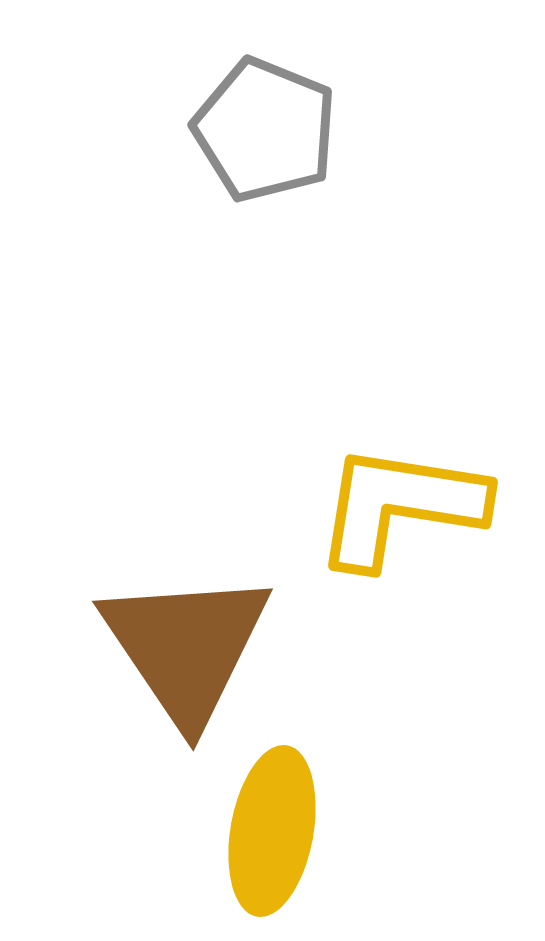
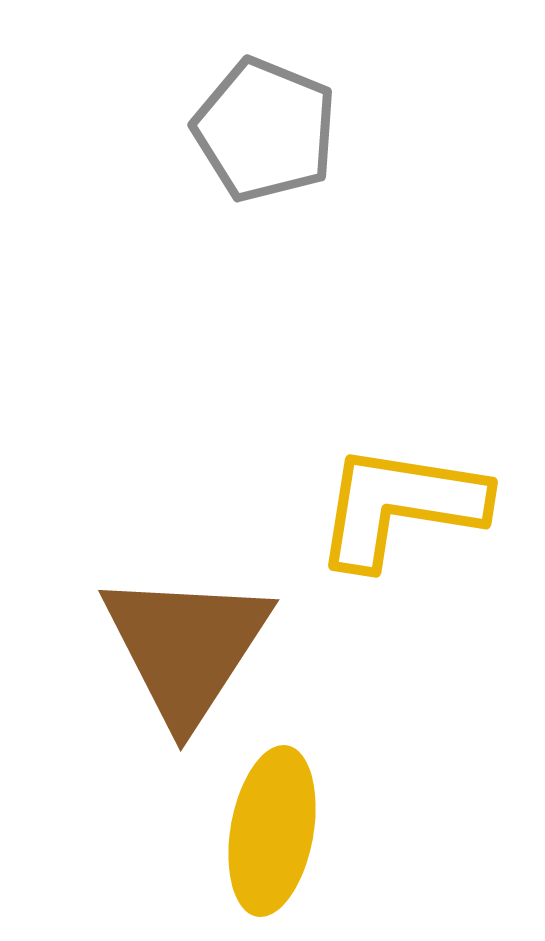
brown triangle: rotated 7 degrees clockwise
